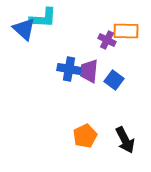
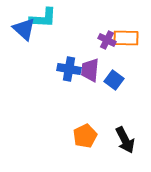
orange rectangle: moved 7 px down
purple trapezoid: moved 1 px right, 1 px up
